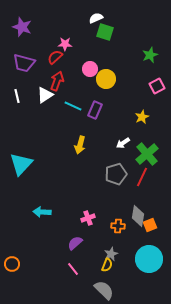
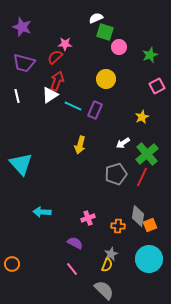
pink circle: moved 29 px right, 22 px up
white triangle: moved 5 px right
cyan triangle: rotated 25 degrees counterclockwise
purple semicircle: rotated 70 degrees clockwise
pink line: moved 1 px left
